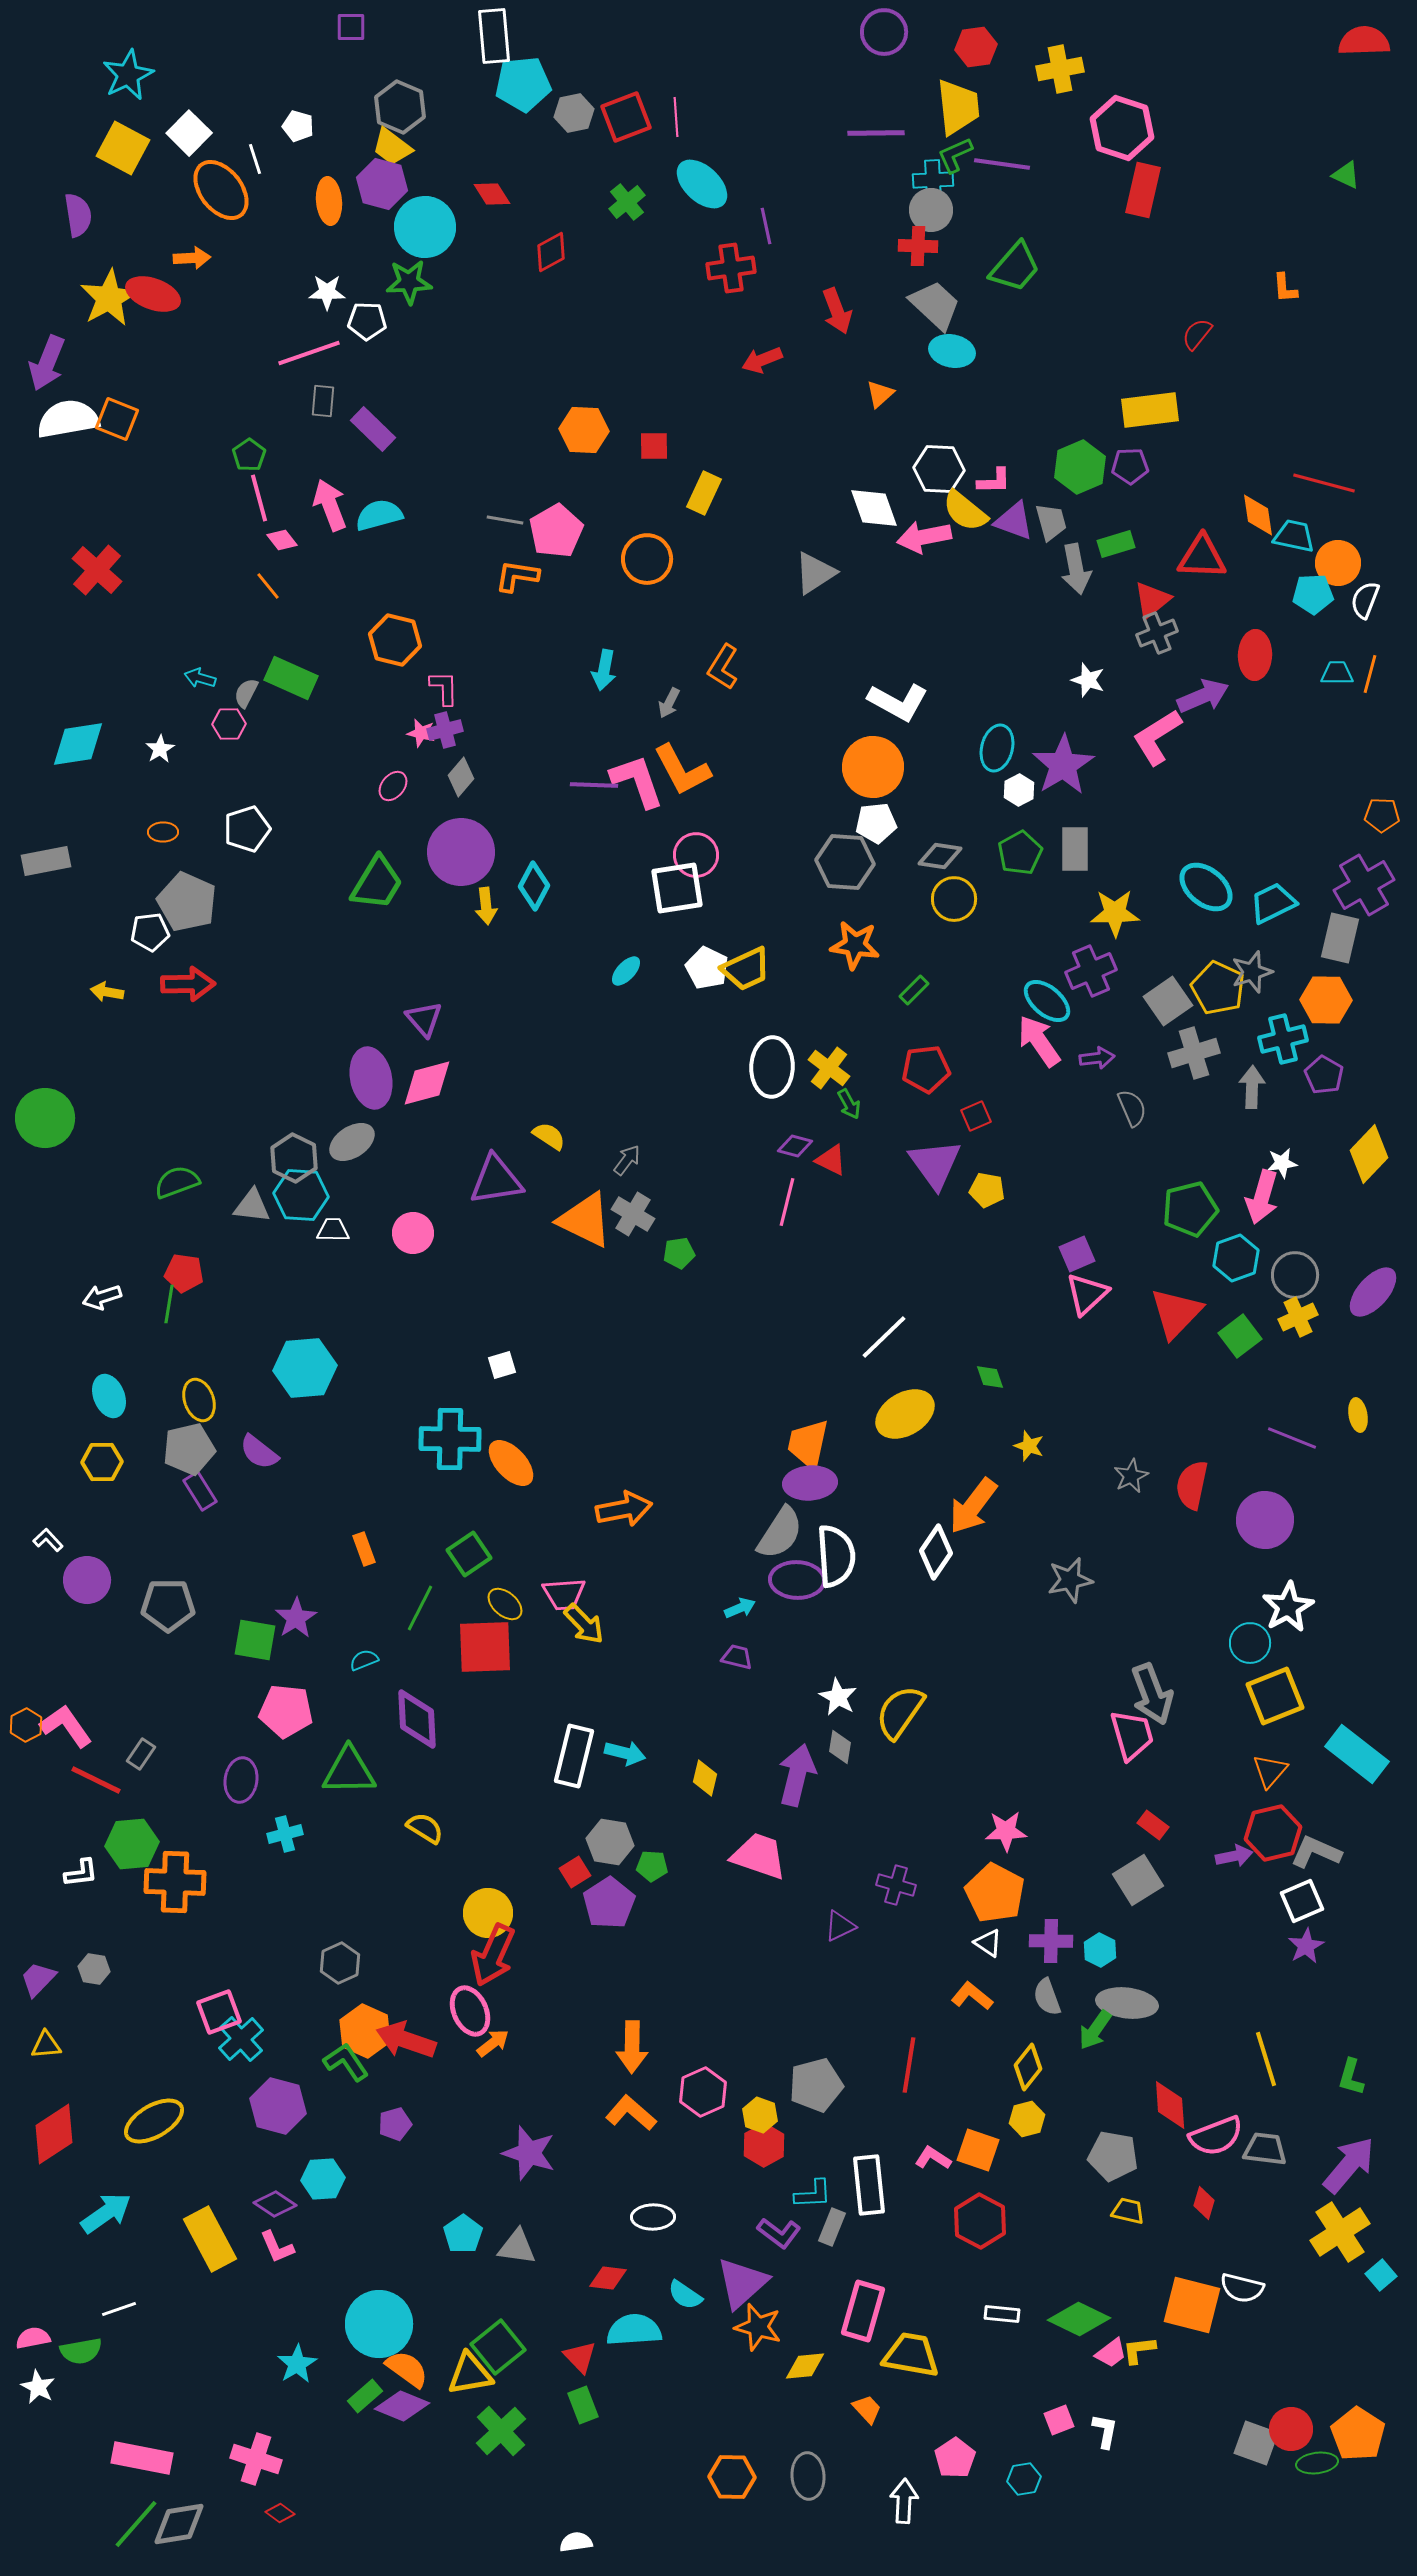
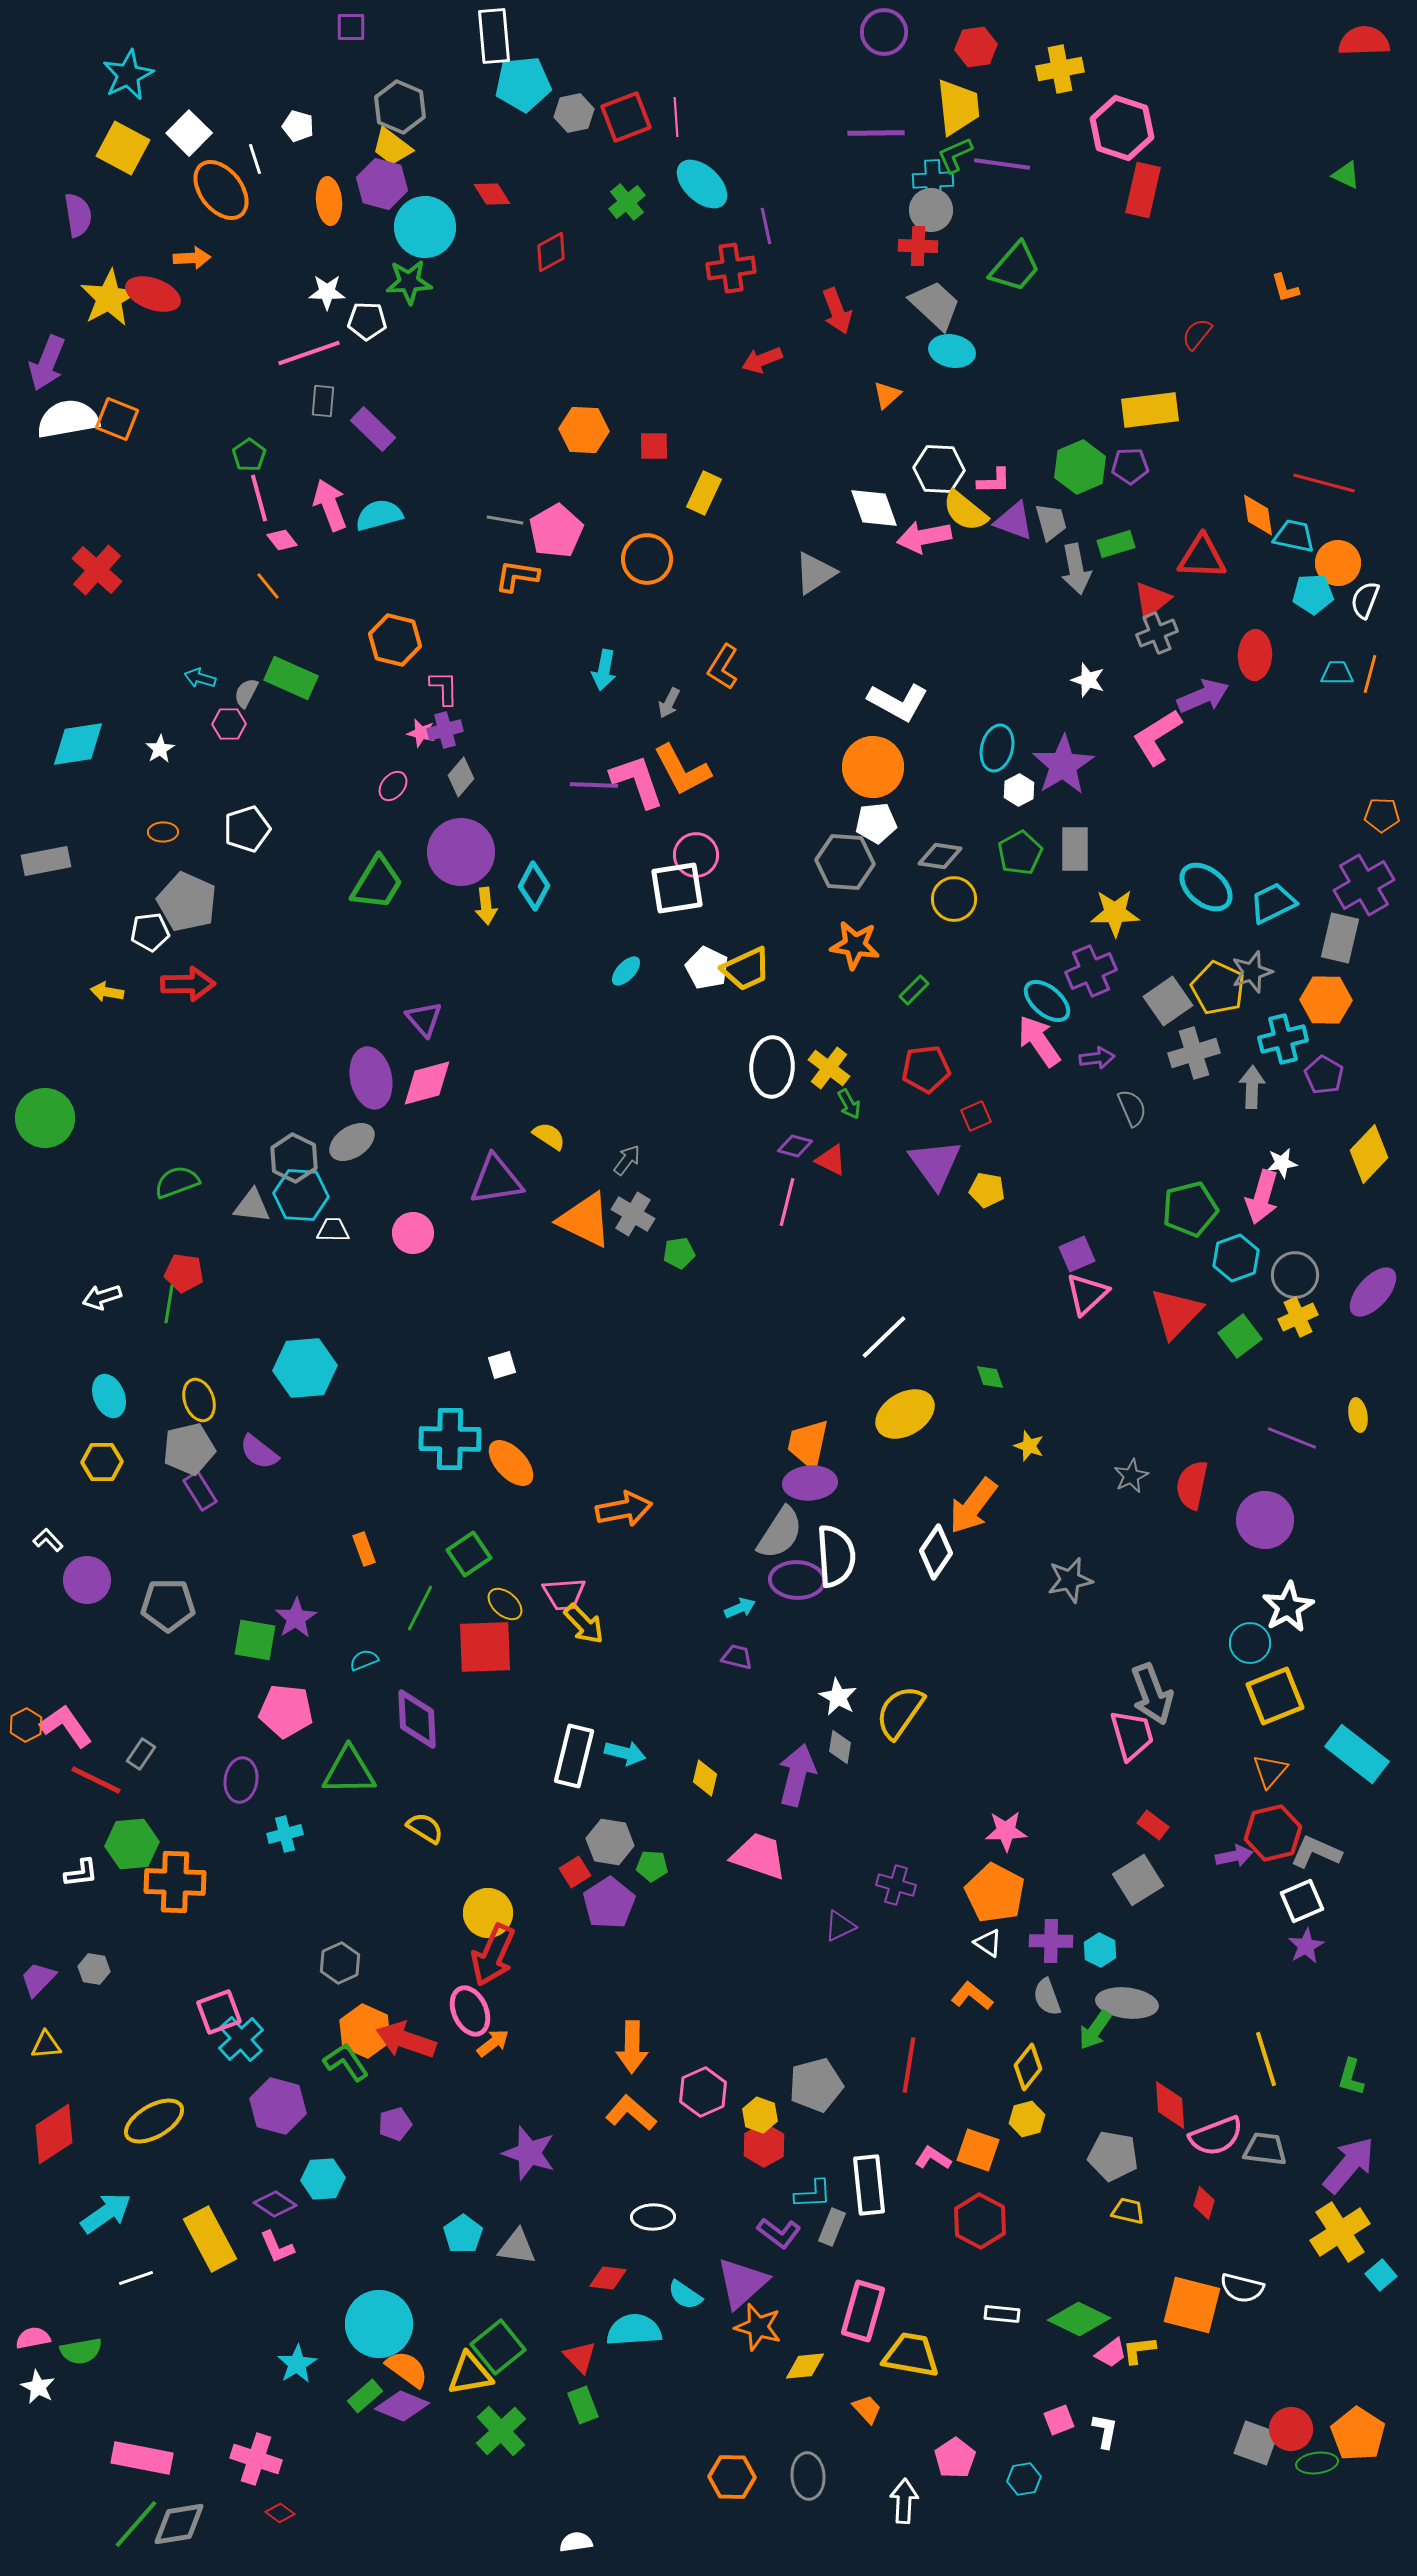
orange L-shape at (1285, 288): rotated 12 degrees counterclockwise
orange triangle at (880, 394): moved 7 px right, 1 px down
white line at (119, 2309): moved 17 px right, 31 px up
